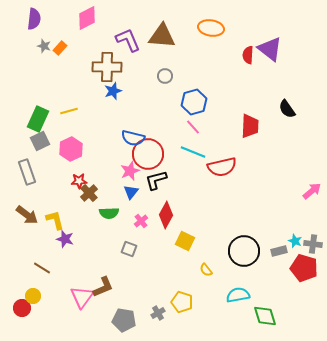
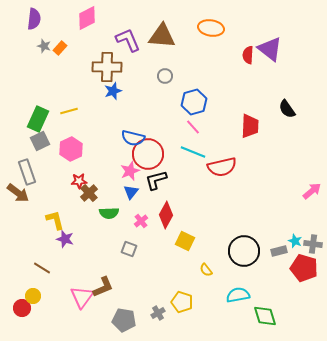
brown arrow at (27, 215): moved 9 px left, 22 px up
